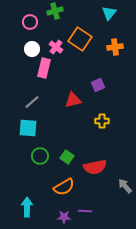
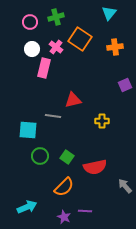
green cross: moved 1 px right, 6 px down
purple square: moved 27 px right
gray line: moved 21 px right, 14 px down; rotated 49 degrees clockwise
cyan square: moved 2 px down
orange semicircle: rotated 15 degrees counterclockwise
cyan arrow: rotated 66 degrees clockwise
purple star: rotated 24 degrees clockwise
